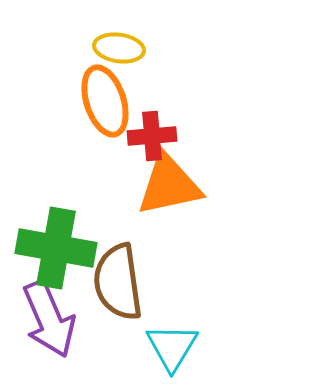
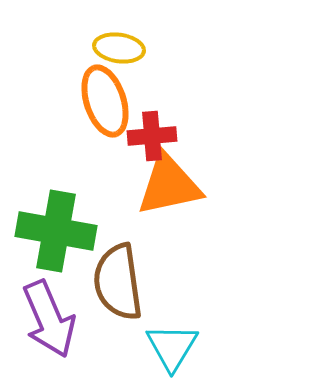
green cross: moved 17 px up
